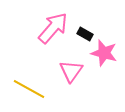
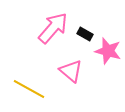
pink star: moved 4 px right, 2 px up
pink triangle: rotated 25 degrees counterclockwise
